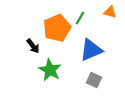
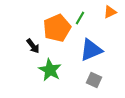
orange triangle: rotated 40 degrees counterclockwise
